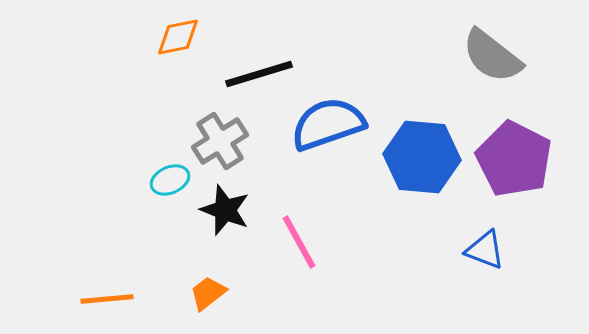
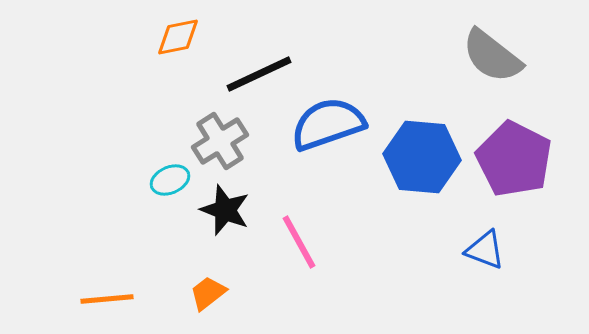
black line: rotated 8 degrees counterclockwise
